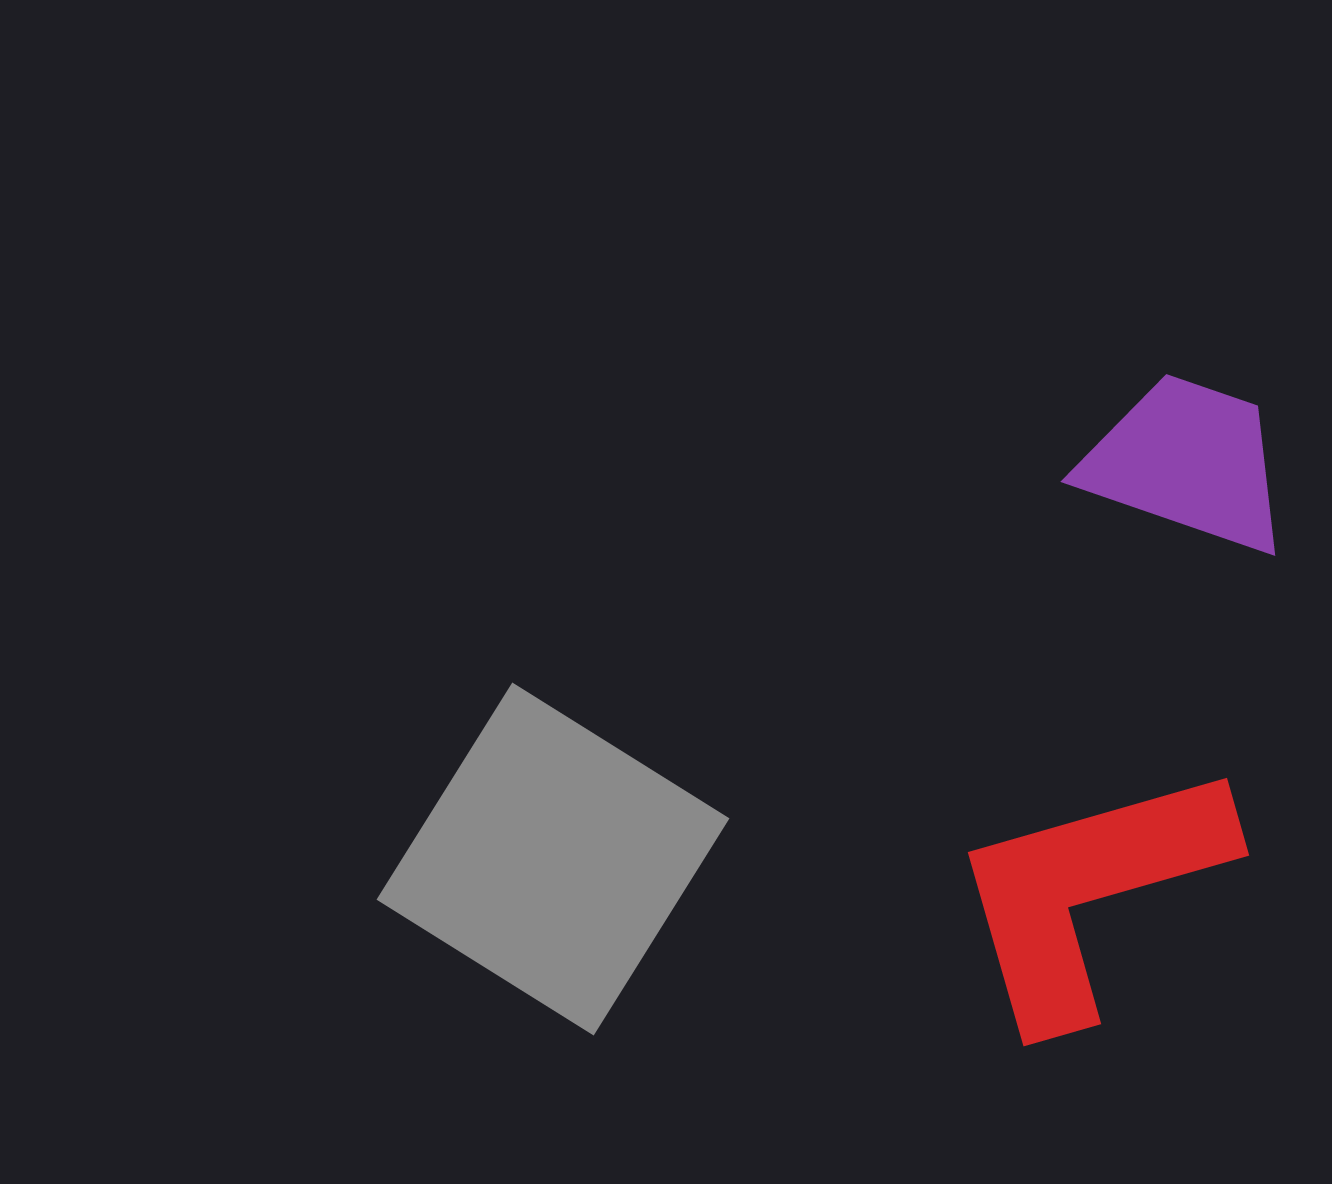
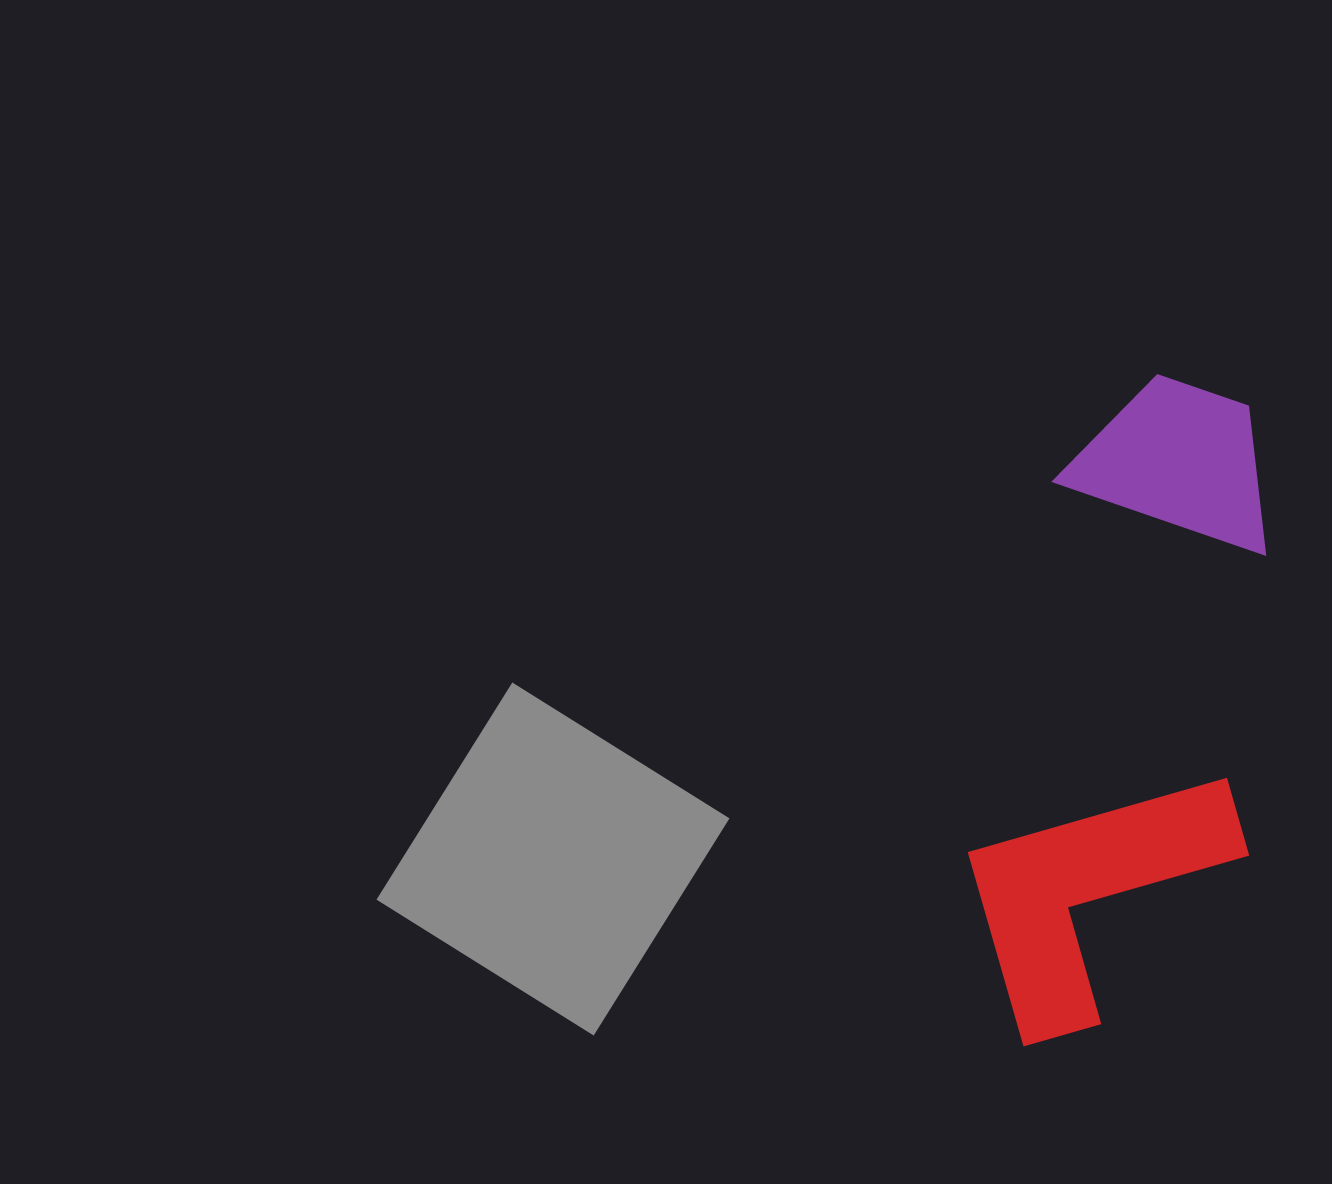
purple trapezoid: moved 9 px left
